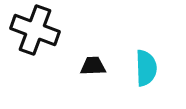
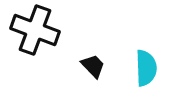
black trapezoid: rotated 48 degrees clockwise
